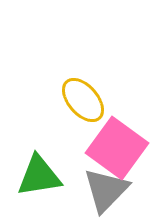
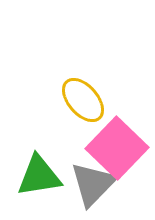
pink square: rotated 8 degrees clockwise
gray triangle: moved 13 px left, 6 px up
